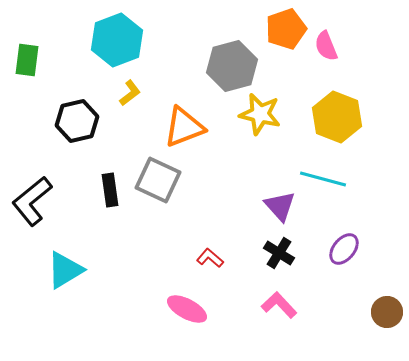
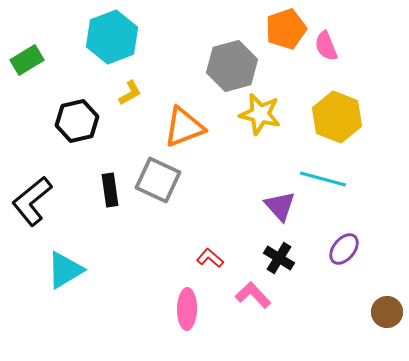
cyan hexagon: moved 5 px left, 3 px up
green rectangle: rotated 52 degrees clockwise
yellow L-shape: rotated 8 degrees clockwise
black cross: moved 5 px down
pink L-shape: moved 26 px left, 10 px up
pink ellipse: rotated 63 degrees clockwise
